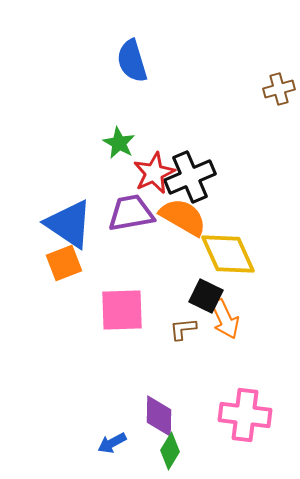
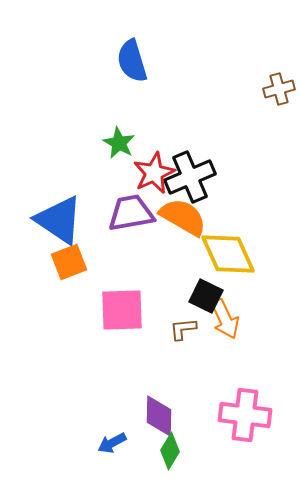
blue triangle: moved 10 px left, 4 px up
orange square: moved 5 px right, 1 px up
